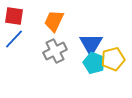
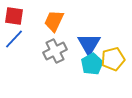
blue triangle: moved 2 px left
cyan pentagon: moved 2 px left, 1 px down; rotated 20 degrees clockwise
